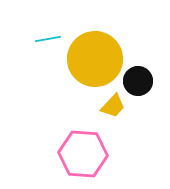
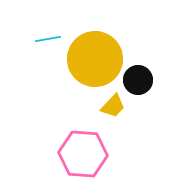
black circle: moved 1 px up
